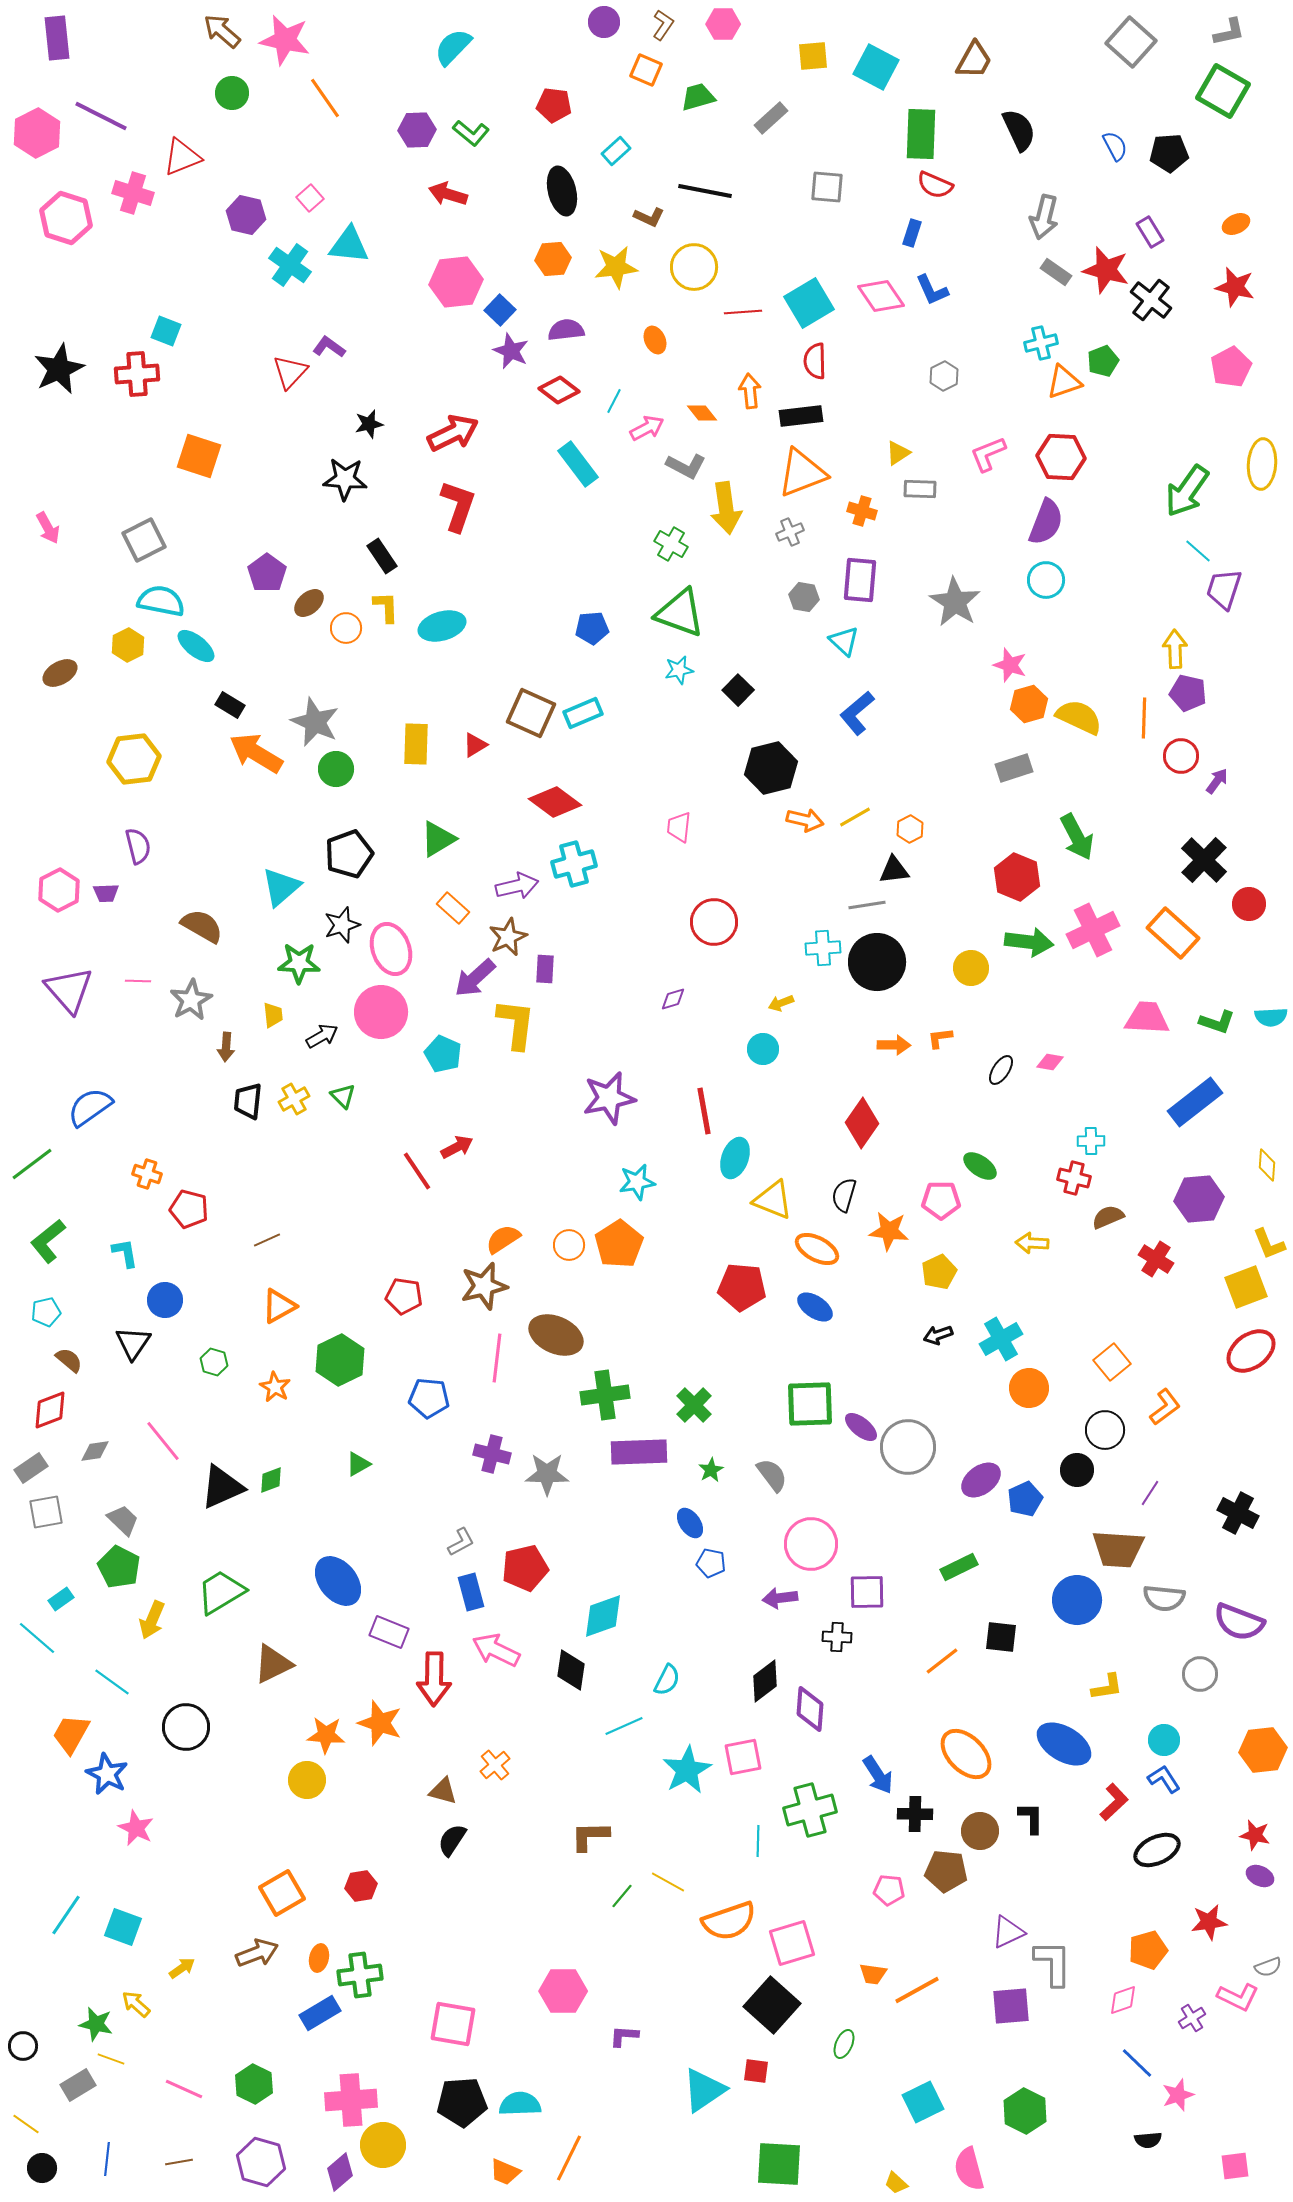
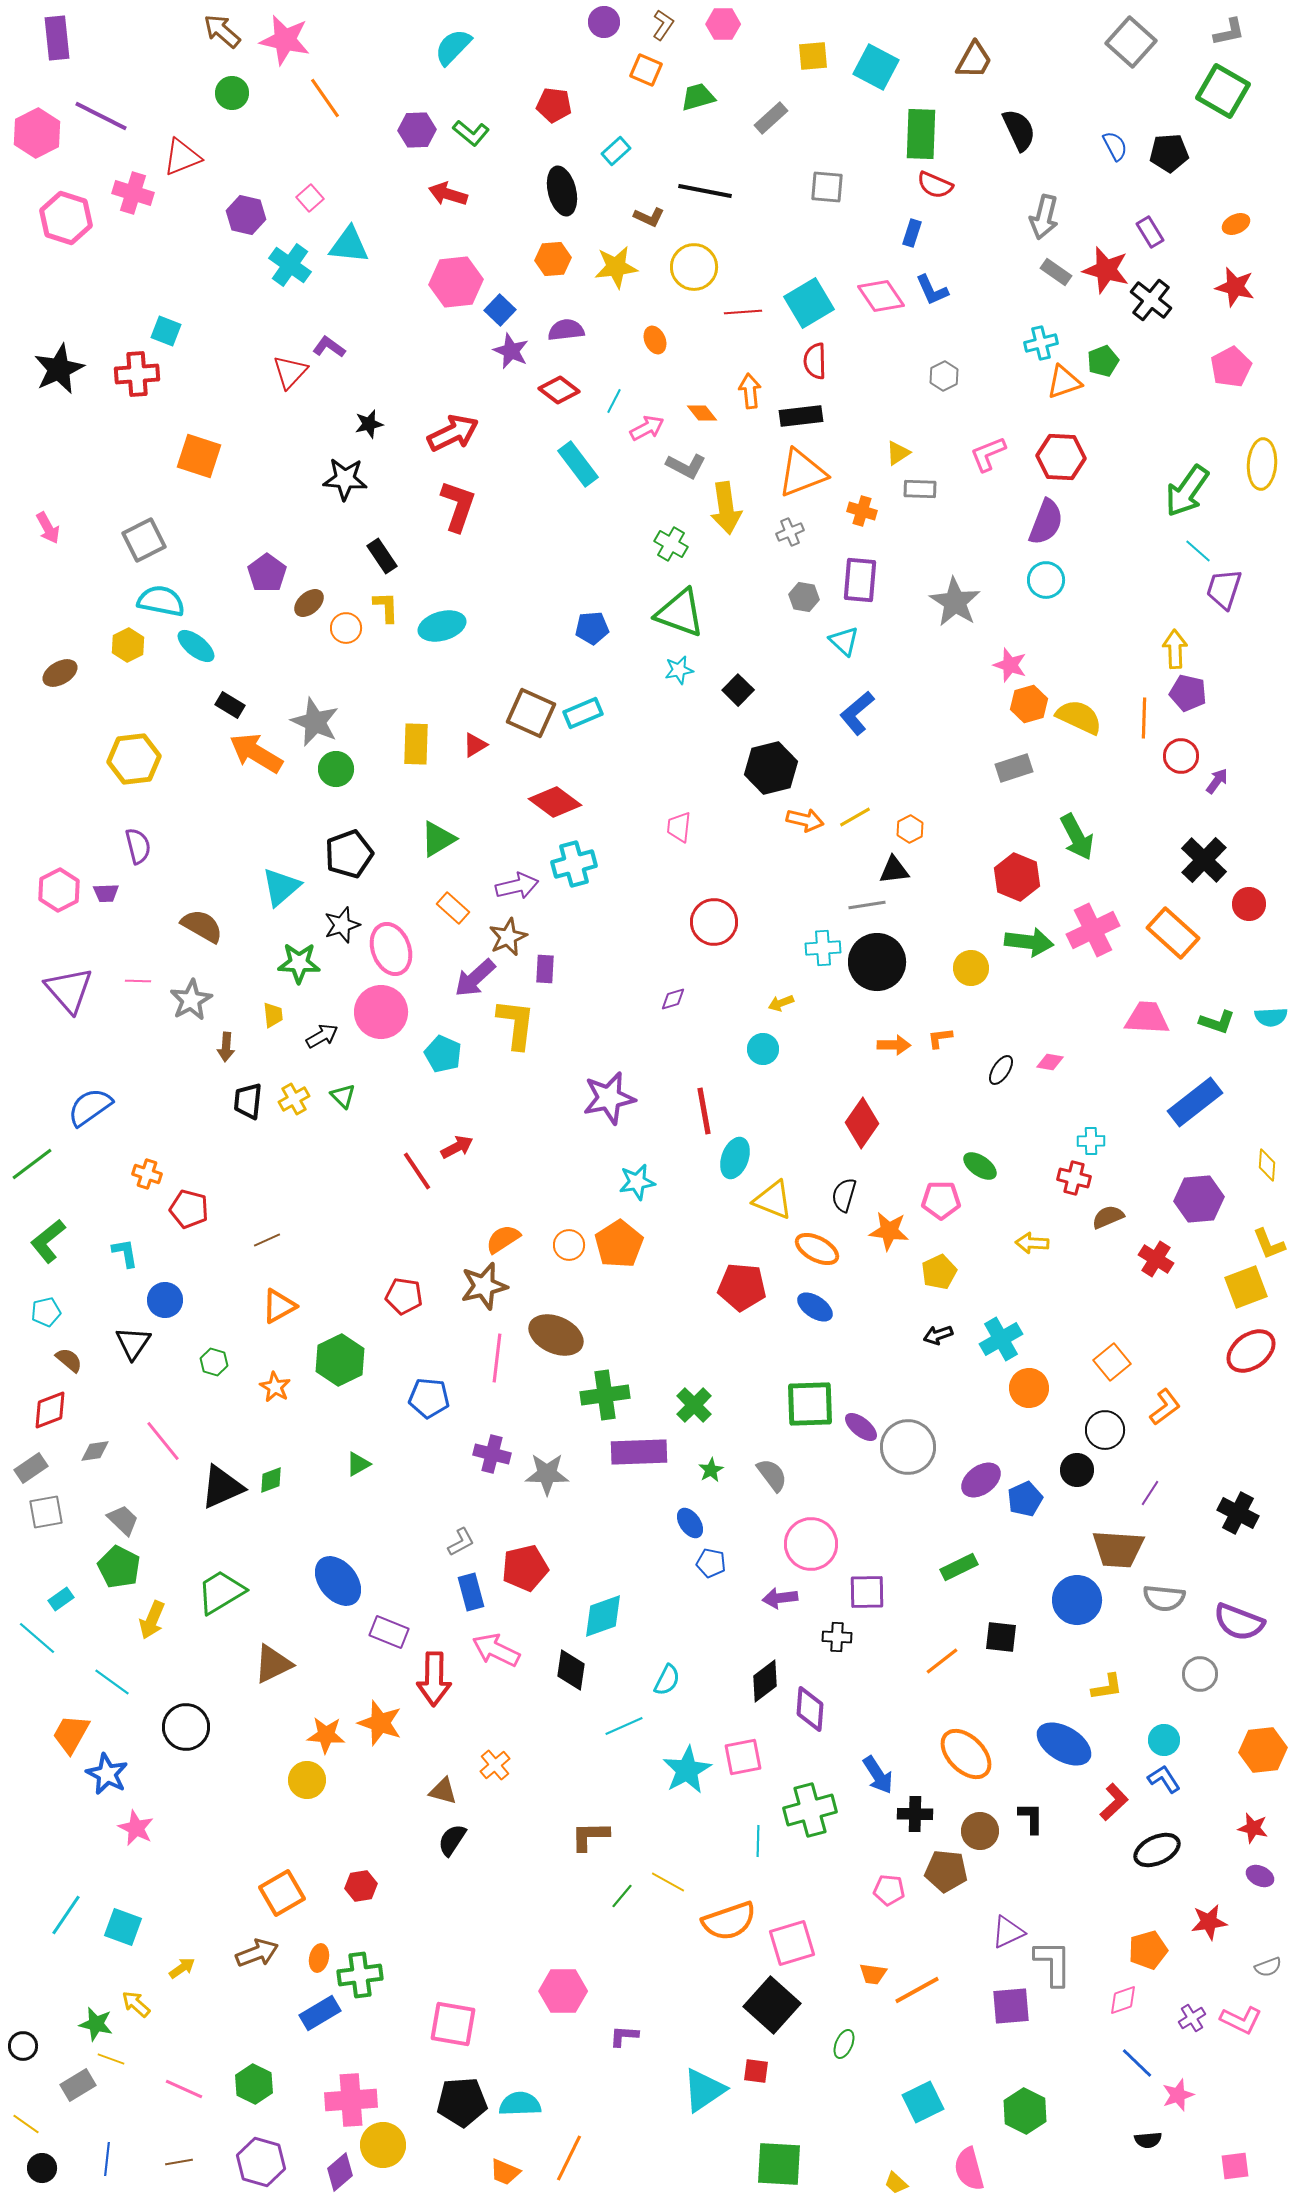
red star at (1255, 1835): moved 2 px left, 7 px up
pink L-shape at (1238, 1997): moved 3 px right, 23 px down
